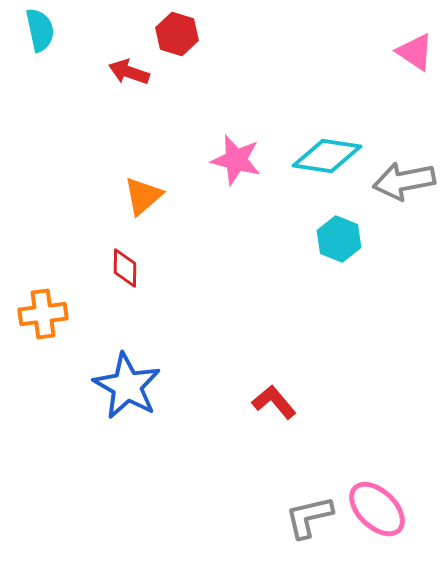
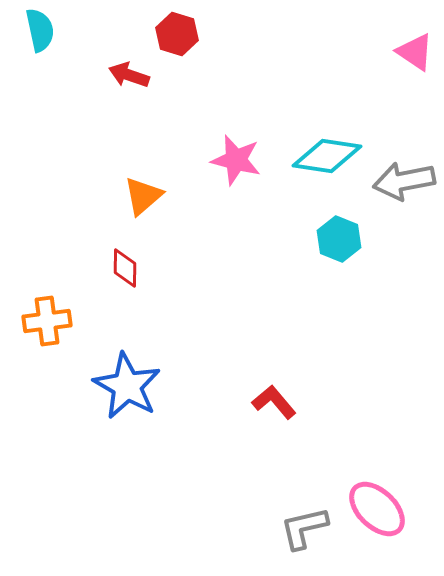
red arrow: moved 3 px down
orange cross: moved 4 px right, 7 px down
gray L-shape: moved 5 px left, 11 px down
